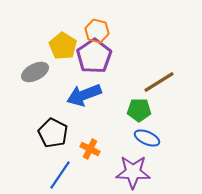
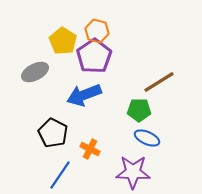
yellow pentagon: moved 5 px up
